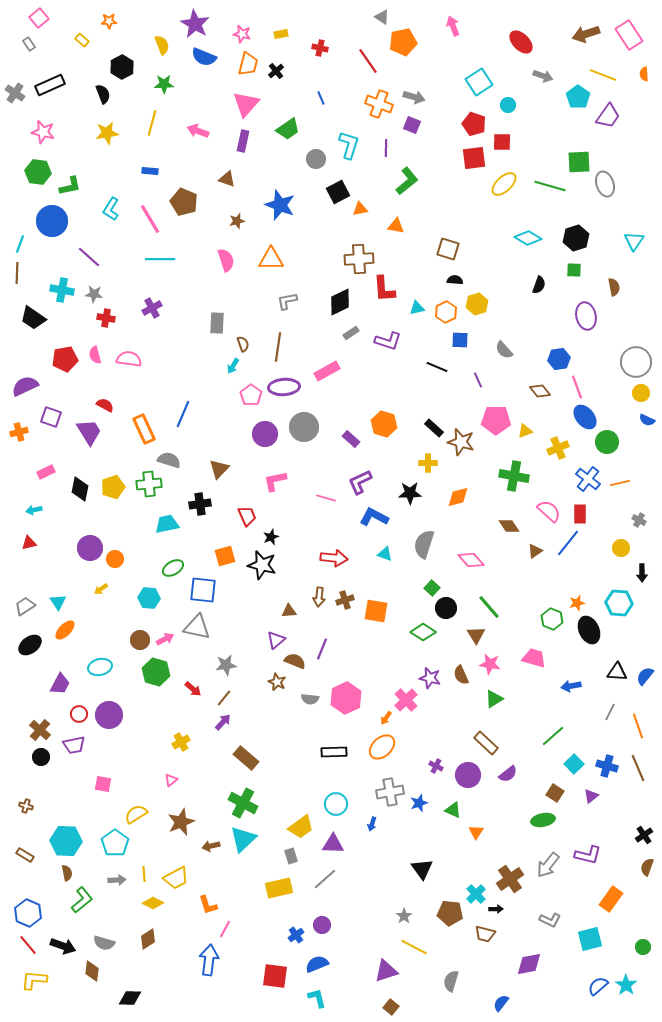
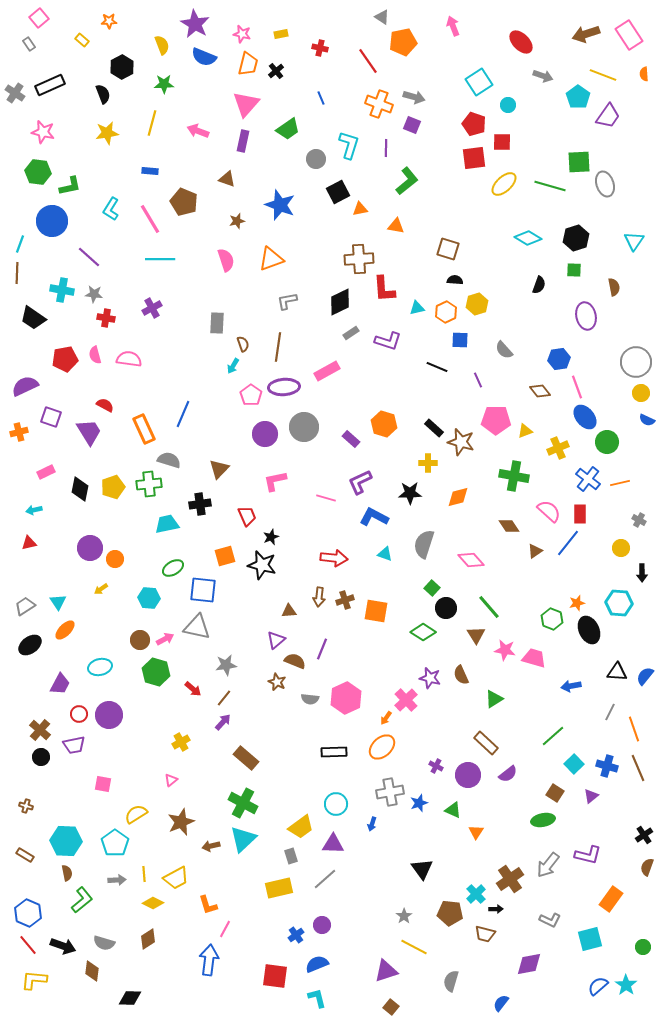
orange triangle at (271, 259): rotated 20 degrees counterclockwise
pink star at (490, 664): moved 15 px right, 14 px up
orange line at (638, 726): moved 4 px left, 3 px down
